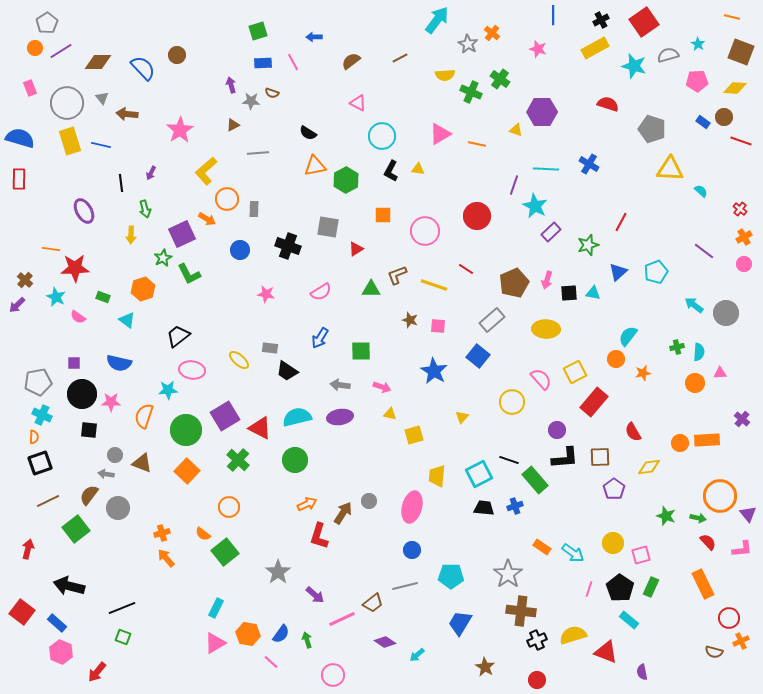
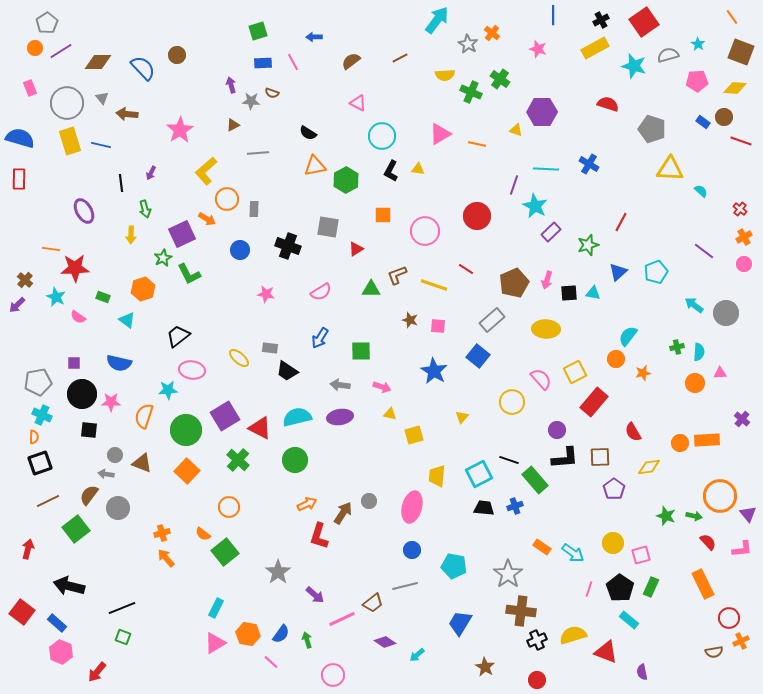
orange line at (732, 17): rotated 42 degrees clockwise
yellow ellipse at (239, 360): moved 2 px up
green arrow at (698, 518): moved 4 px left, 2 px up
cyan pentagon at (451, 576): moved 3 px right, 10 px up; rotated 10 degrees clockwise
brown semicircle at (714, 652): rotated 24 degrees counterclockwise
